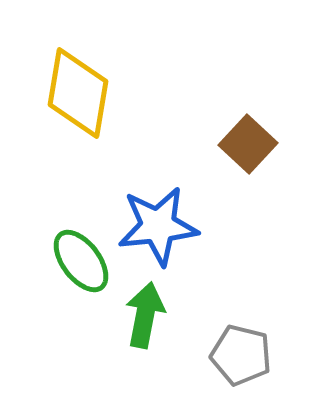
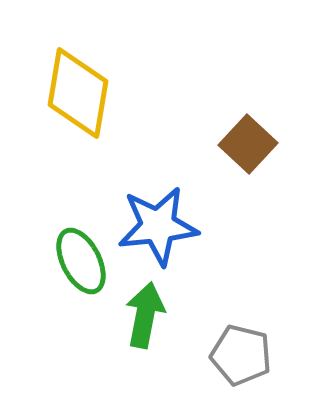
green ellipse: rotated 10 degrees clockwise
